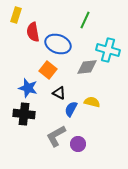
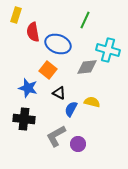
black cross: moved 5 px down
